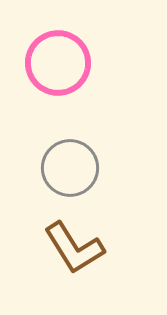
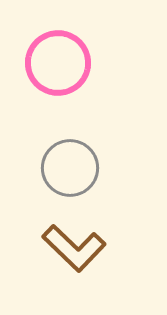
brown L-shape: rotated 14 degrees counterclockwise
